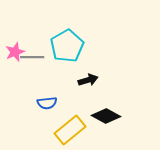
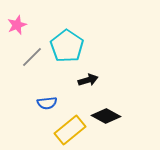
cyan pentagon: rotated 8 degrees counterclockwise
pink star: moved 2 px right, 27 px up
gray line: rotated 45 degrees counterclockwise
